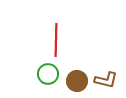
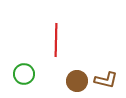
green circle: moved 24 px left
